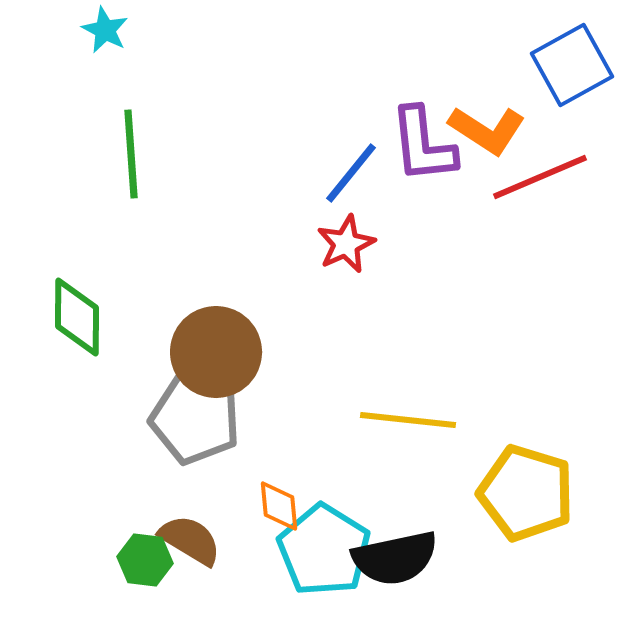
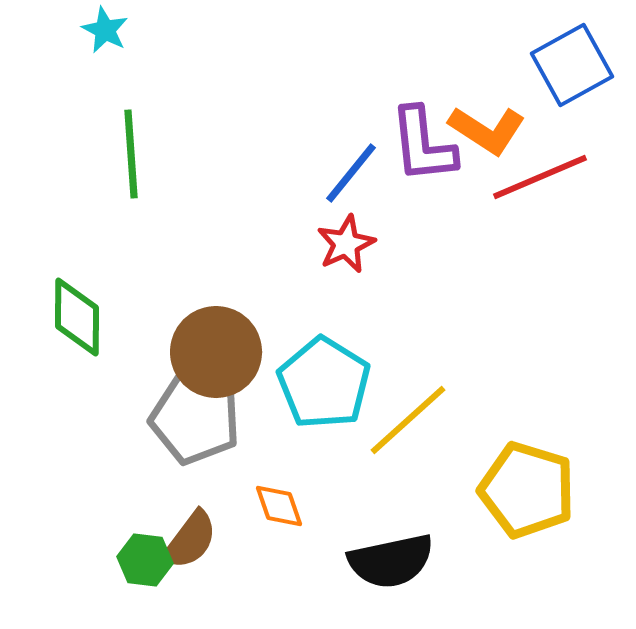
yellow line: rotated 48 degrees counterclockwise
yellow pentagon: moved 1 px right, 3 px up
orange diamond: rotated 14 degrees counterclockwise
brown semicircle: rotated 96 degrees clockwise
cyan pentagon: moved 167 px up
black semicircle: moved 4 px left, 3 px down
